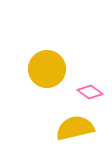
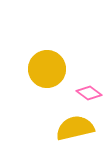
pink diamond: moved 1 px left, 1 px down
